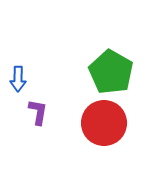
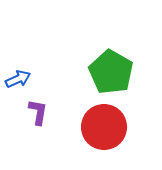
blue arrow: rotated 115 degrees counterclockwise
red circle: moved 4 px down
